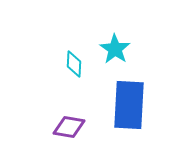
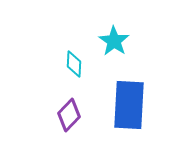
cyan star: moved 1 px left, 8 px up
purple diamond: moved 12 px up; rotated 56 degrees counterclockwise
